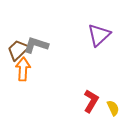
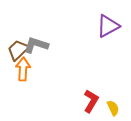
purple triangle: moved 9 px right, 9 px up; rotated 15 degrees clockwise
